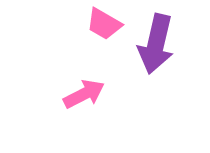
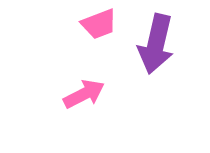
pink trapezoid: moved 5 px left; rotated 51 degrees counterclockwise
